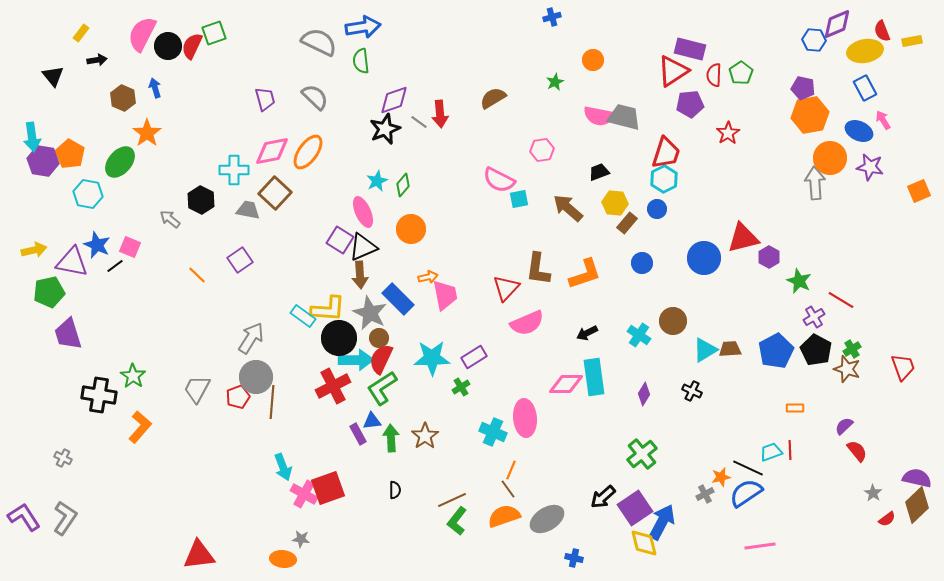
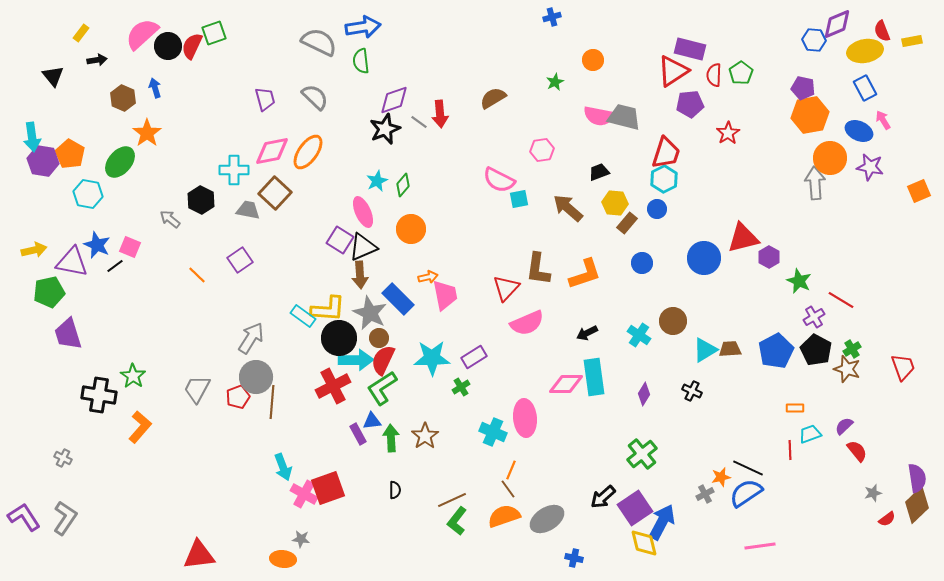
pink semicircle at (142, 34): rotated 21 degrees clockwise
red semicircle at (381, 359): moved 2 px right, 1 px down
cyan trapezoid at (771, 452): moved 39 px right, 18 px up
purple semicircle at (917, 478): rotated 68 degrees clockwise
gray star at (873, 493): rotated 24 degrees clockwise
